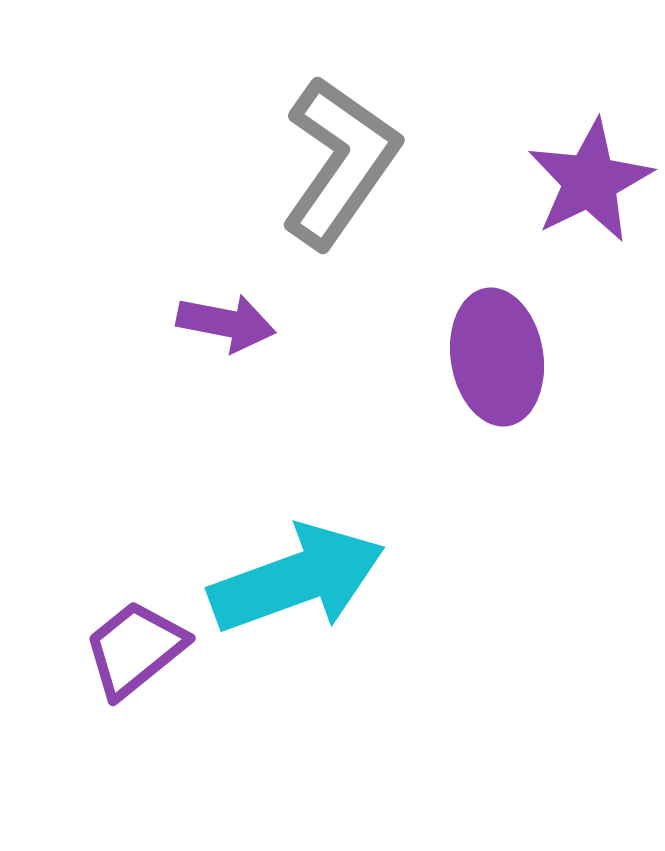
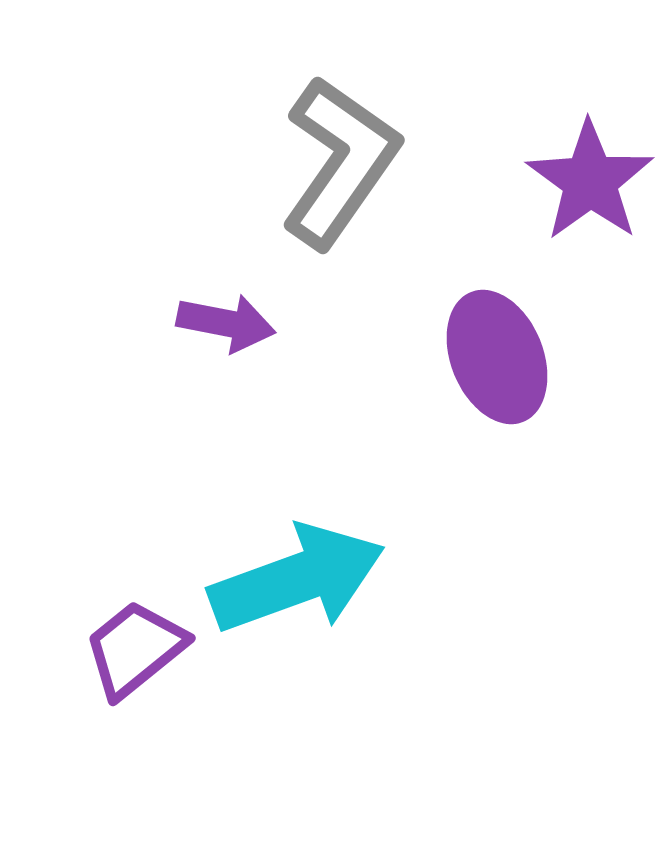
purple star: rotated 10 degrees counterclockwise
purple ellipse: rotated 13 degrees counterclockwise
